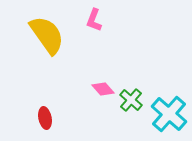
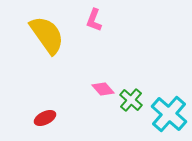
red ellipse: rotated 75 degrees clockwise
